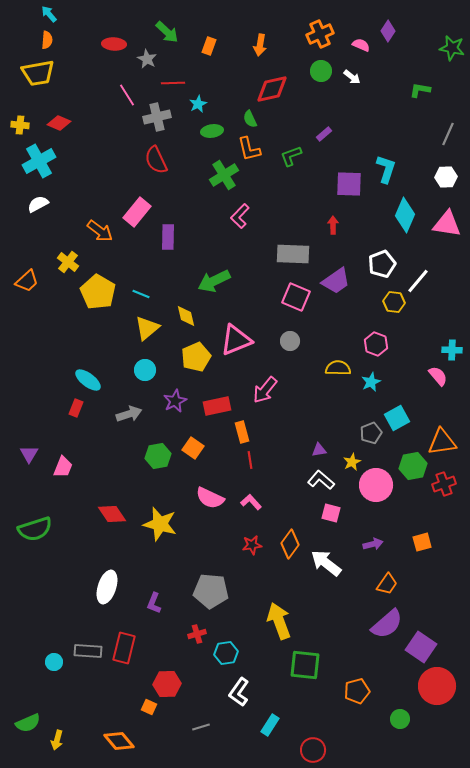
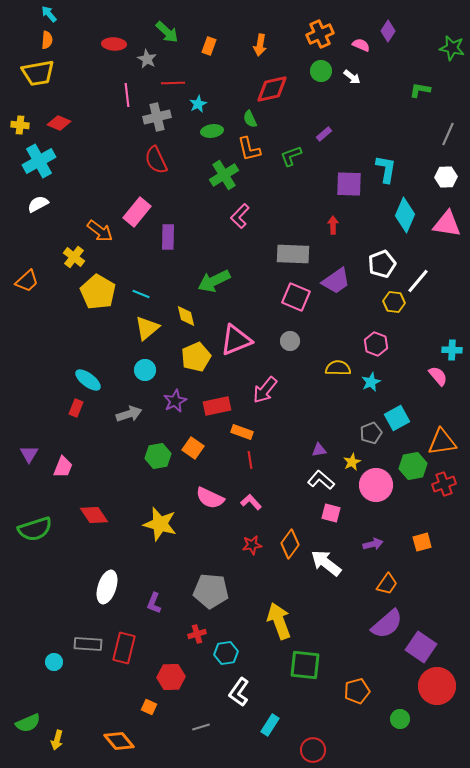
pink line at (127, 95): rotated 25 degrees clockwise
cyan L-shape at (386, 169): rotated 8 degrees counterclockwise
yellow cross at (68, 262): moved 6 px right, 5 px up
orange rectangle at (242, 432): rotated 55 degrees counterclockwise
red diamond at (112, 514): moved 18 px left, 1 px down
gray rectangle at (88, 651): moved 7 px up
red hexagon at (167, 684): moved 4 px right, 7 px up
